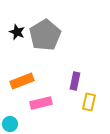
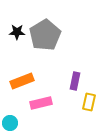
black star: rotated 21 degrees counterclockwise
cyan circle: moved 1 px up
